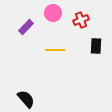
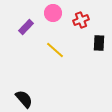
black rectangle: moved 3 px right, 3 px up
yellow line: rotated 42 degrees clockwise
black semicircle: moved 2 px left
